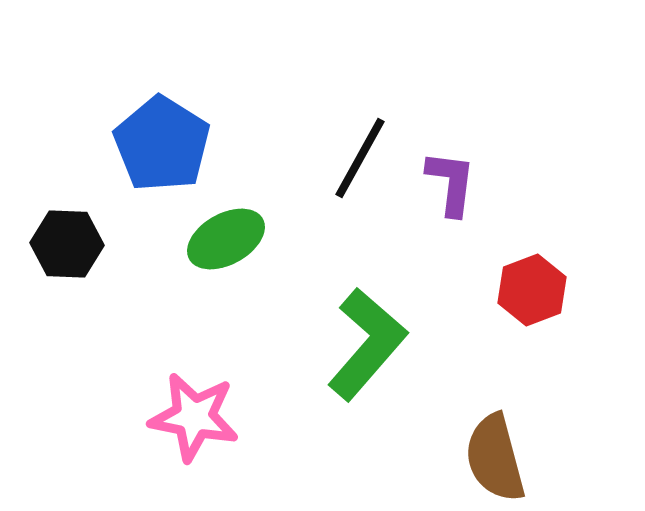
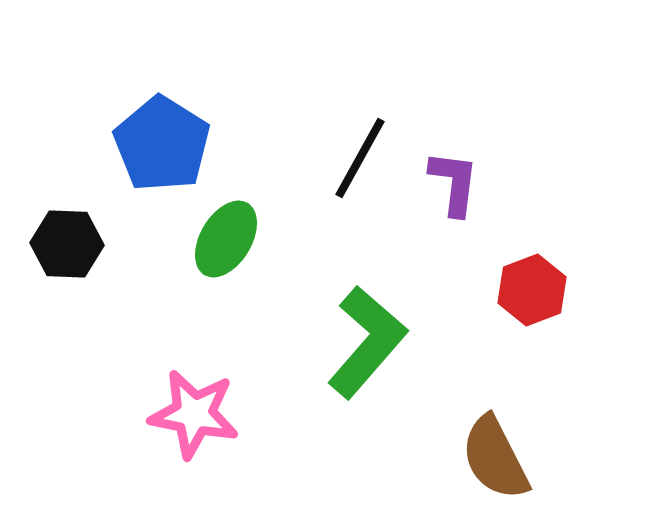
purple L-shape: moved 3 px right
green ellipse: rotated 30 degrees counterclockwise
green L-shape: moved 2 px up
pink star: moved 3 px up
brown semicircle: rotated 12 degrees counterclockwise
